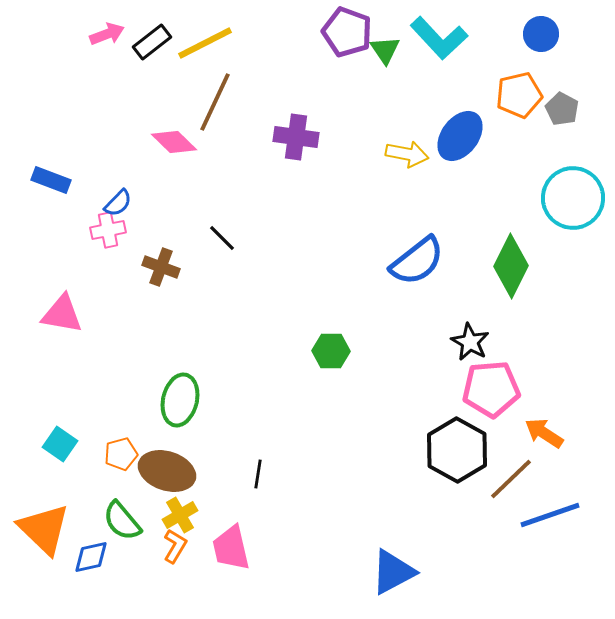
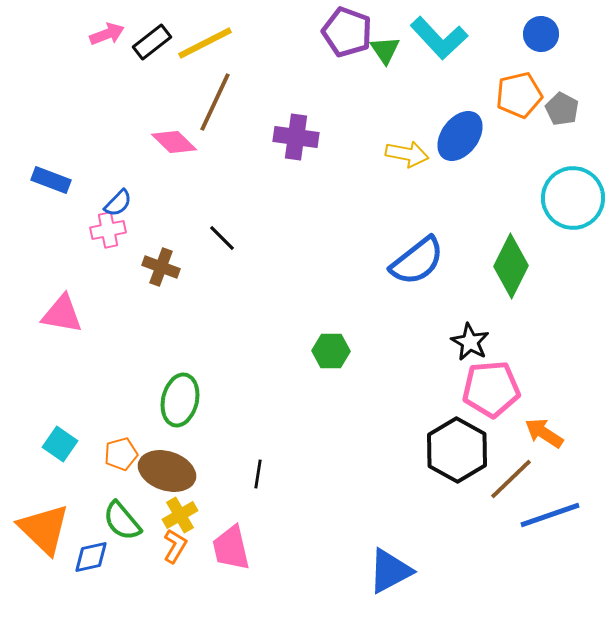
blue triangle at (393, 572): moved 3 px left, 1 px up
